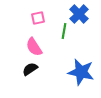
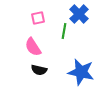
pink semicircle: moved 1 px left
black semicircle: moved 9 px right, 1 px down; rotated 133 degrees counterclockwise
